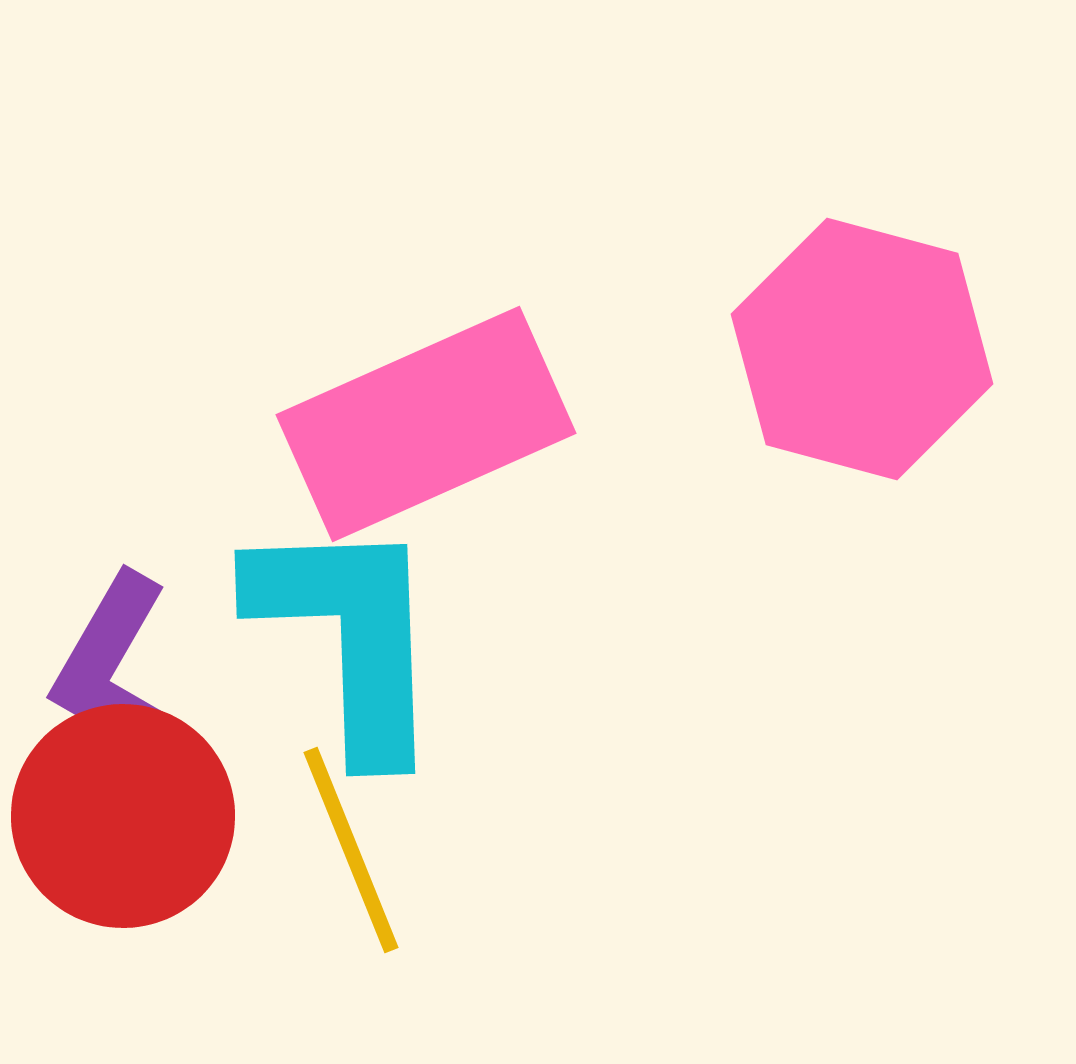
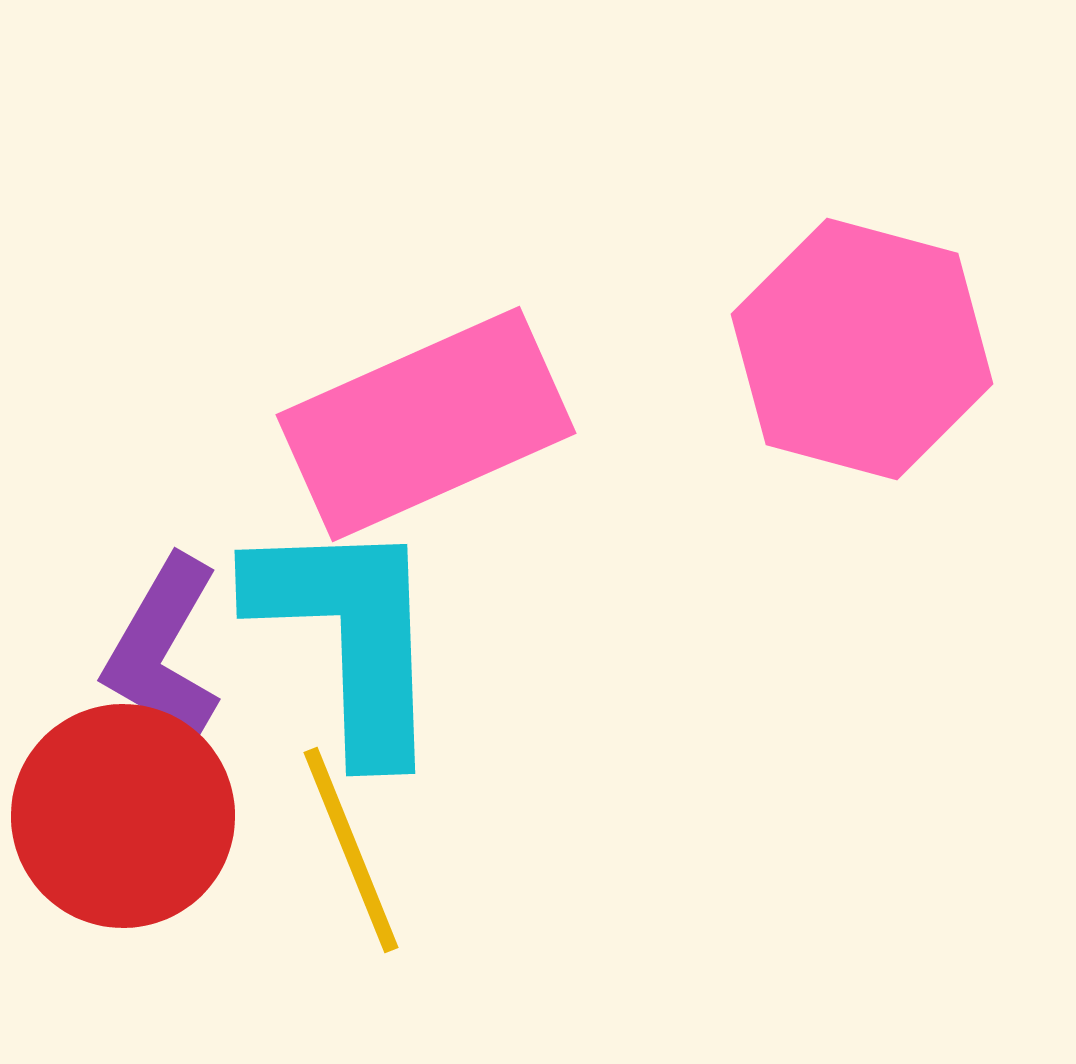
purple L-shape: moved 51 px right, 17 px up
